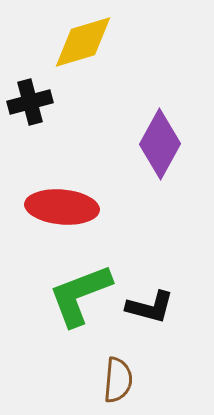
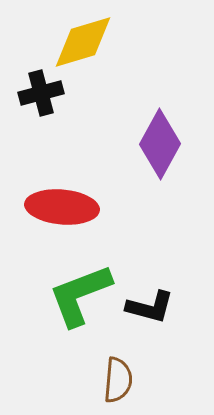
black cross: moved 11 px right, 9 px up
